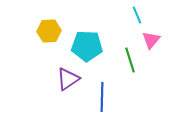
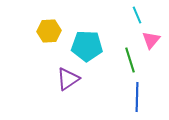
blue line: moved 35 px right
